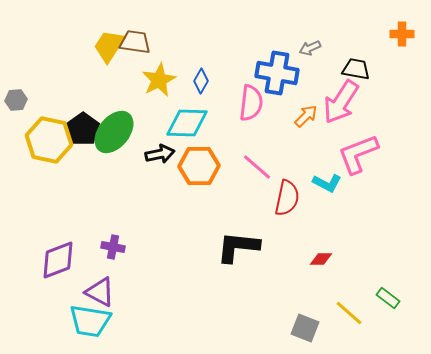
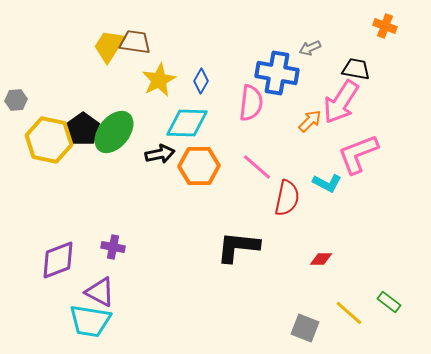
orange cross: moved 17 px left, 8 px up; rotated 20 degrees clockwise
orange arrow: moved 4 px right, 5 px down
green rectangle: moved 1 px right, 4 px down
